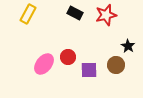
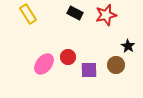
yellow rectangle: rotated 60 degrees counterclockwise
